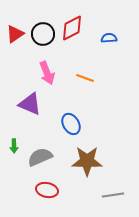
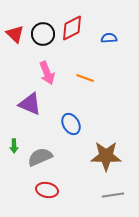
red triangle: rotated 42 degrees counterclockwise
brown star: moved 19 px right, 5 px up
